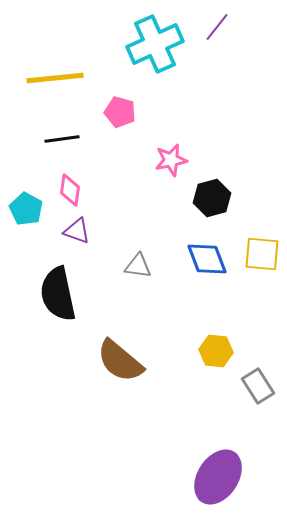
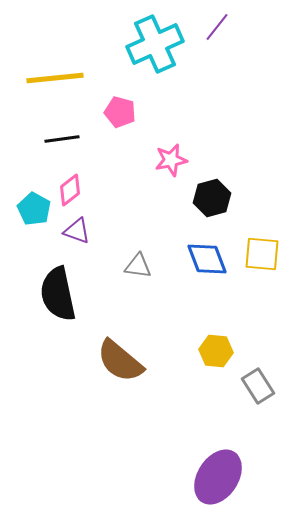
pink diamond: rotated 44 degrees clockwise
cyan pentagon: moved 8 px right
